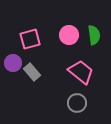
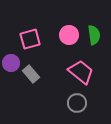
purple circle: moved 2 px left
gray rectangle: moved 1 px left, 2 px down
